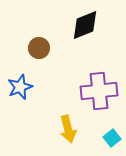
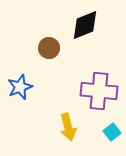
brown circle: moved 10 px right
purple cross: rotated 12 degrees clockwise
yellow arrow: moved 2 px up
cyan square: moved 6 px up
